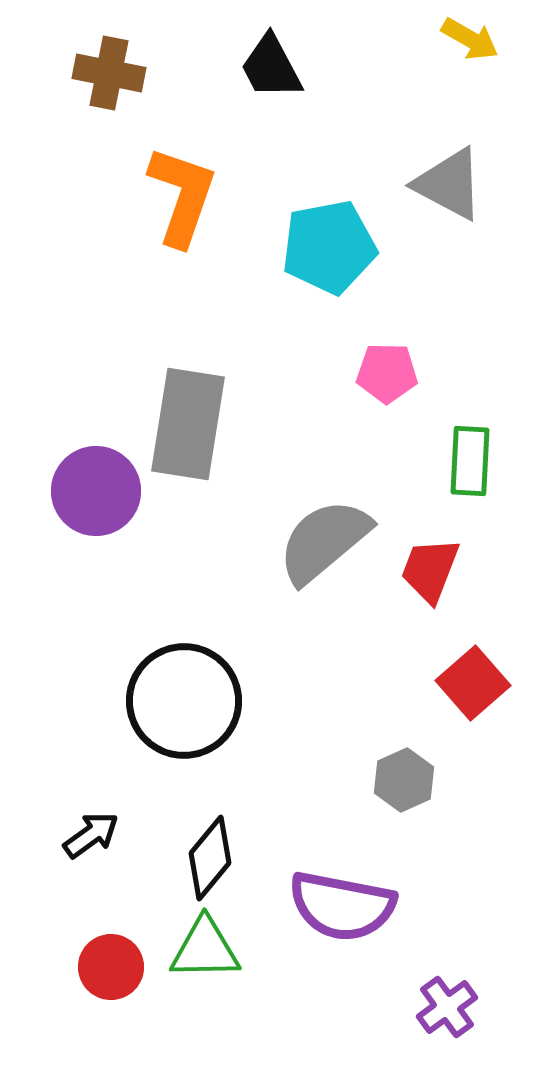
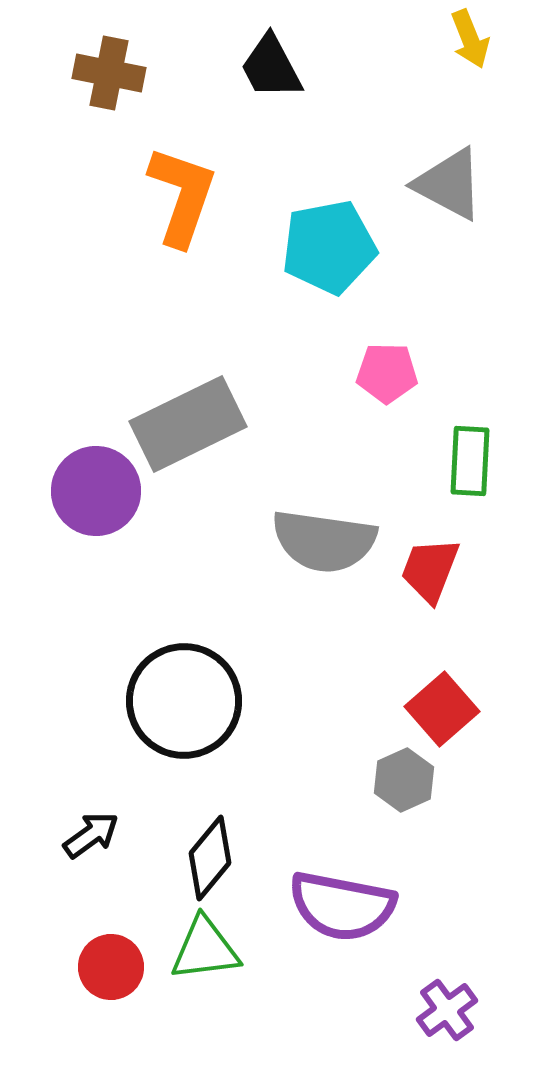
yellow arrow: rotated 38 degrees clockwise
gray rectangle: rotated 55 degrees clockwise
gray semicircle: rotated 132 degrees counterclockwise
red square: moved 31 px left, 26 px down
green triangle: rotated 6 degrees counterclockwise
purple cross: moved 3 px down
